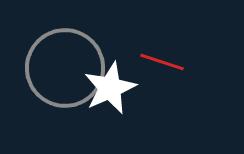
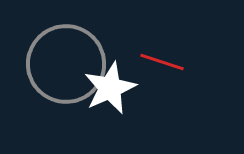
gray circle: moved 1 px right, 4 px up
